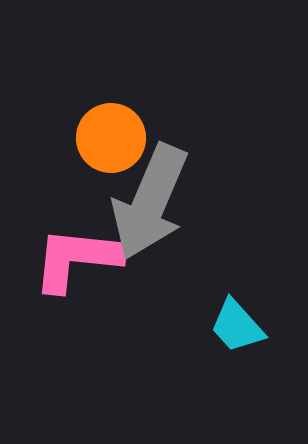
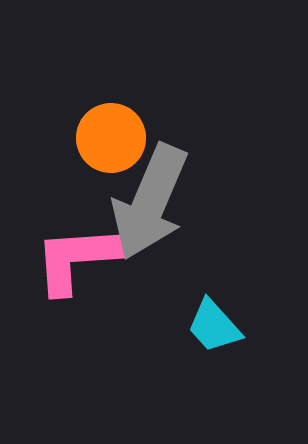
pink L-shape: rotated 10 degrees counterclockwise
cyan trapezoid: moved 23 px left
